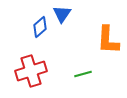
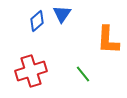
blue diamond: moved 3 px left, 6 px up
green line: rotated 66 degrees clockwise
